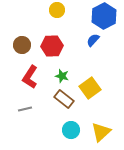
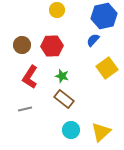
blue hexagon: rotated 15 degrees clockwise
yellow square: moved 17 px right, 20 px up
